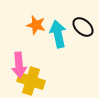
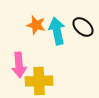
cyan arrow: moved 1 px left, 3 px up
yellow cross: moved 8 px right; rotated 20 degrees counterclockwise
